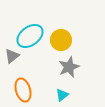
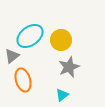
orange ellipse: moved 10 px up
